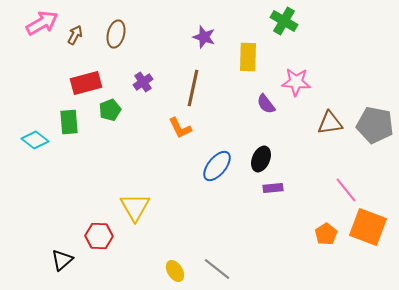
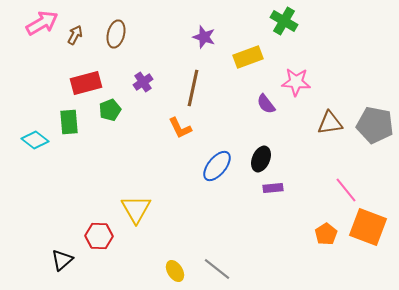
yellow rectangle: rotated 68 degrees clockwise
yellow triangle: moved 1 px right, 2 px down
